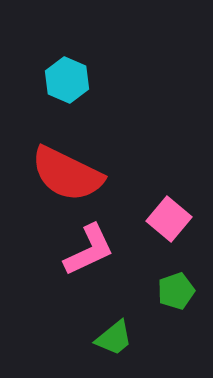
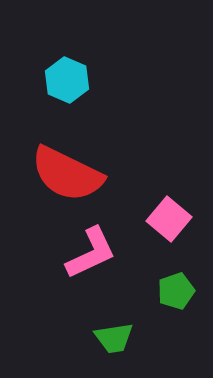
pink L-shape: moved 2 px right, 3 px down
green trapezoid: rotated 30 degrees clockwise
